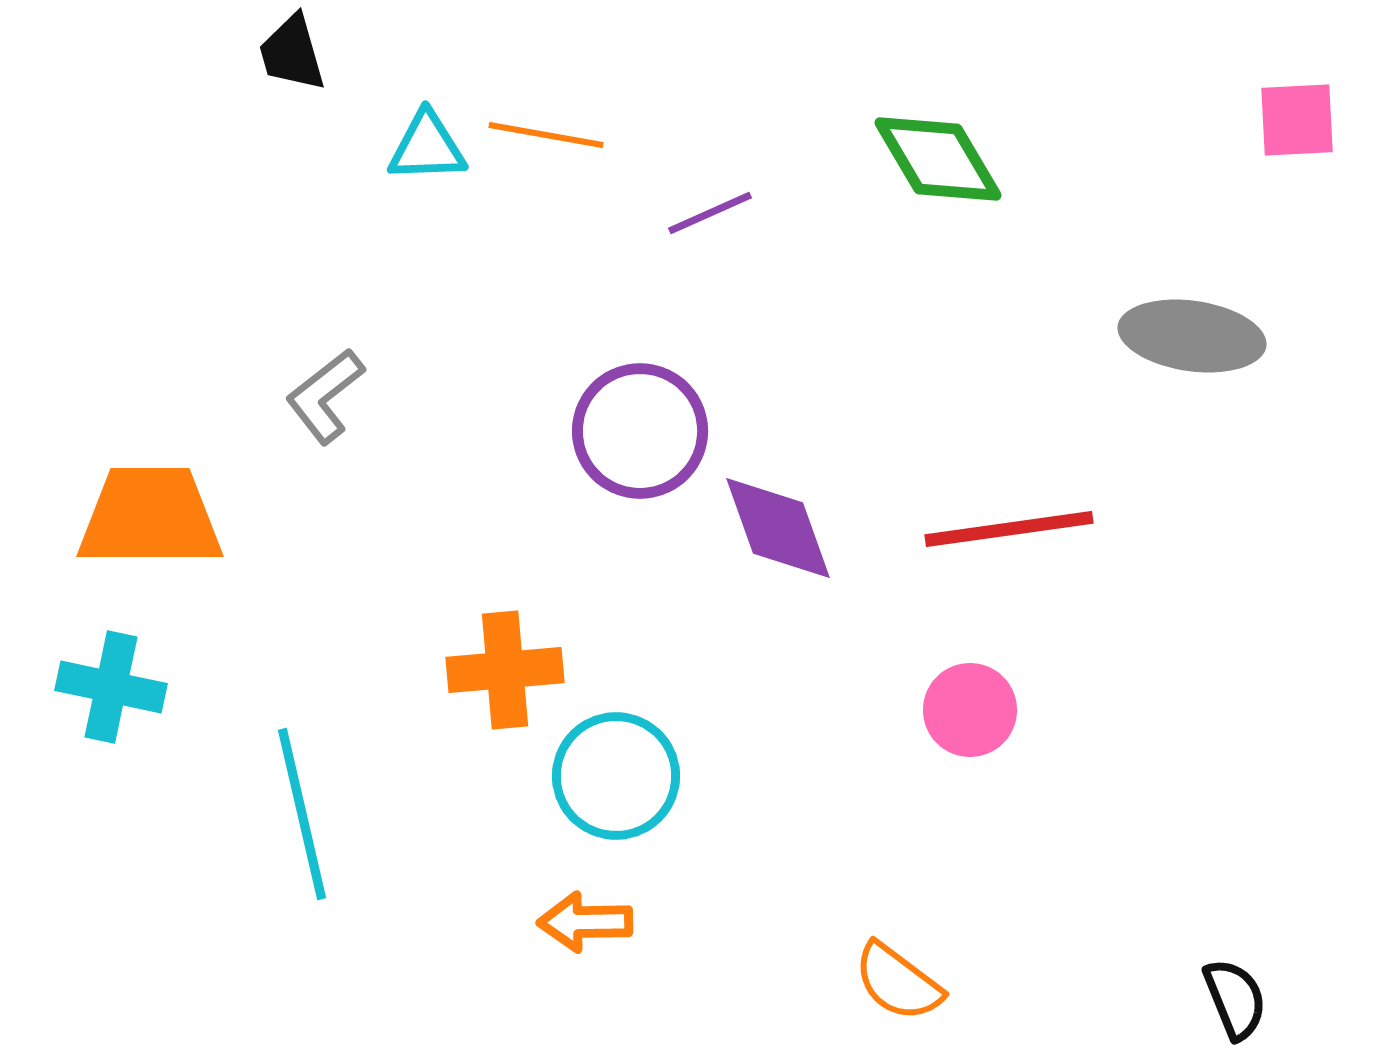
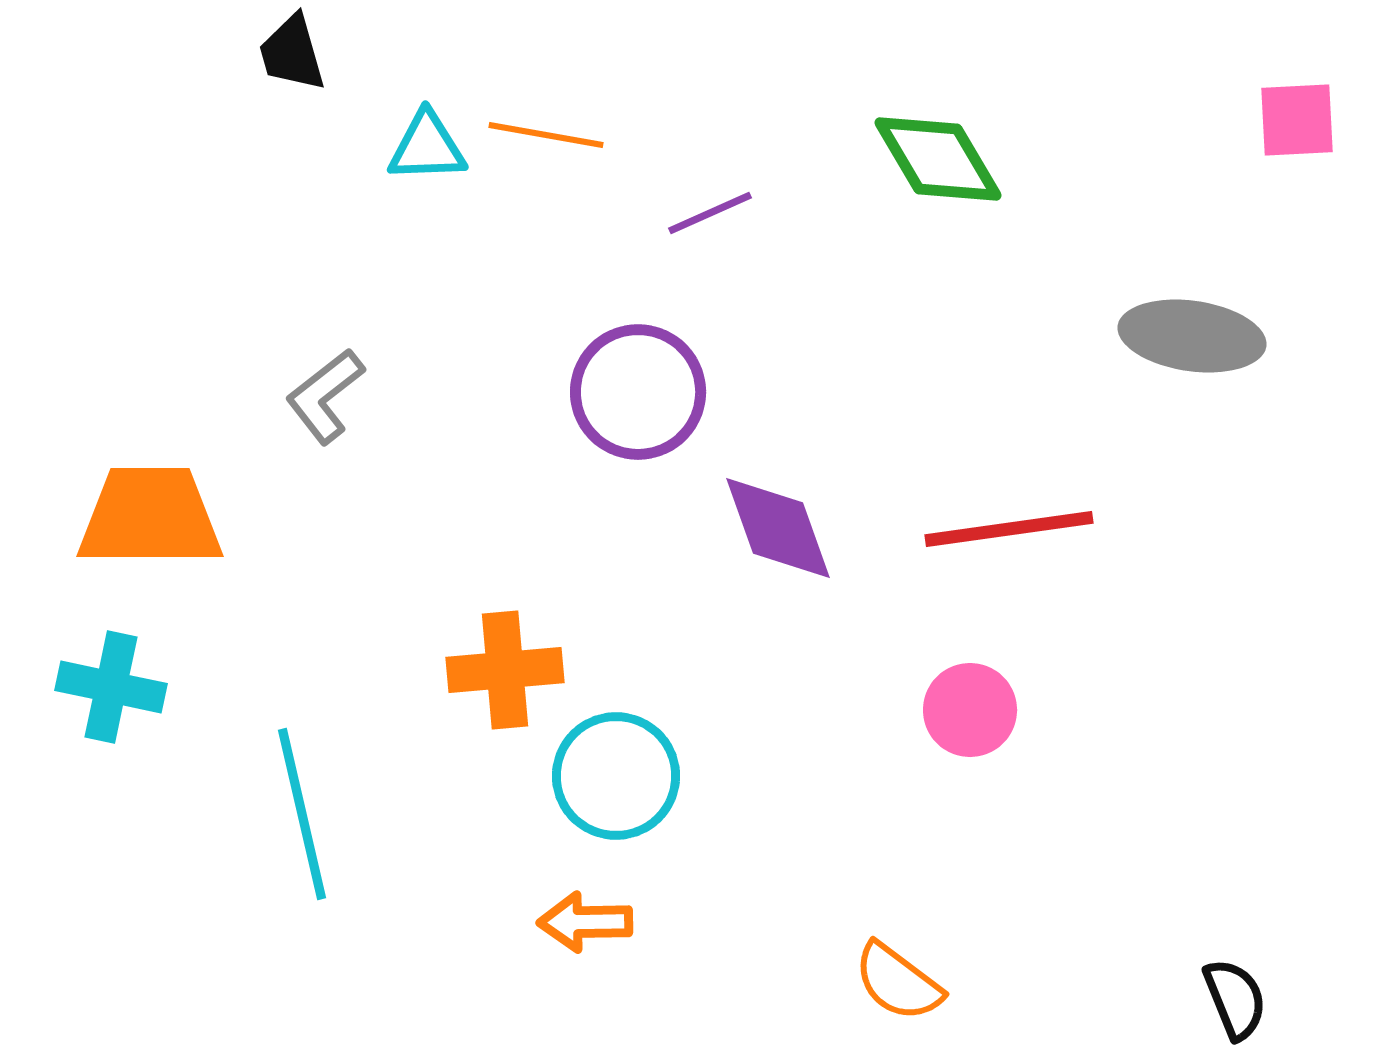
purple circle: moved 2 px left, 39 px up
